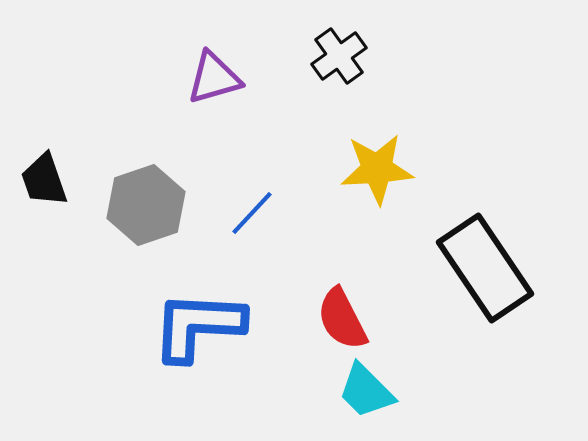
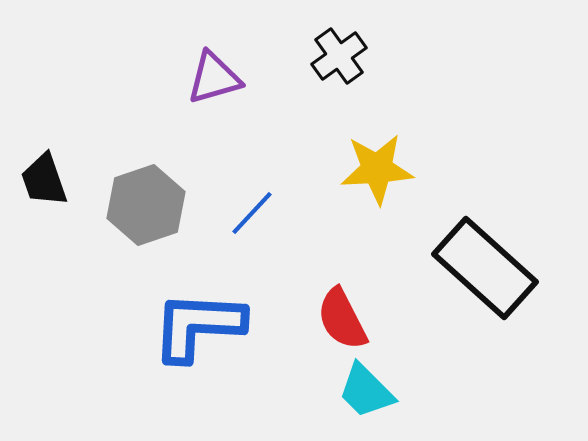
black rectangle: rotated 14 degrees counterclockwise
